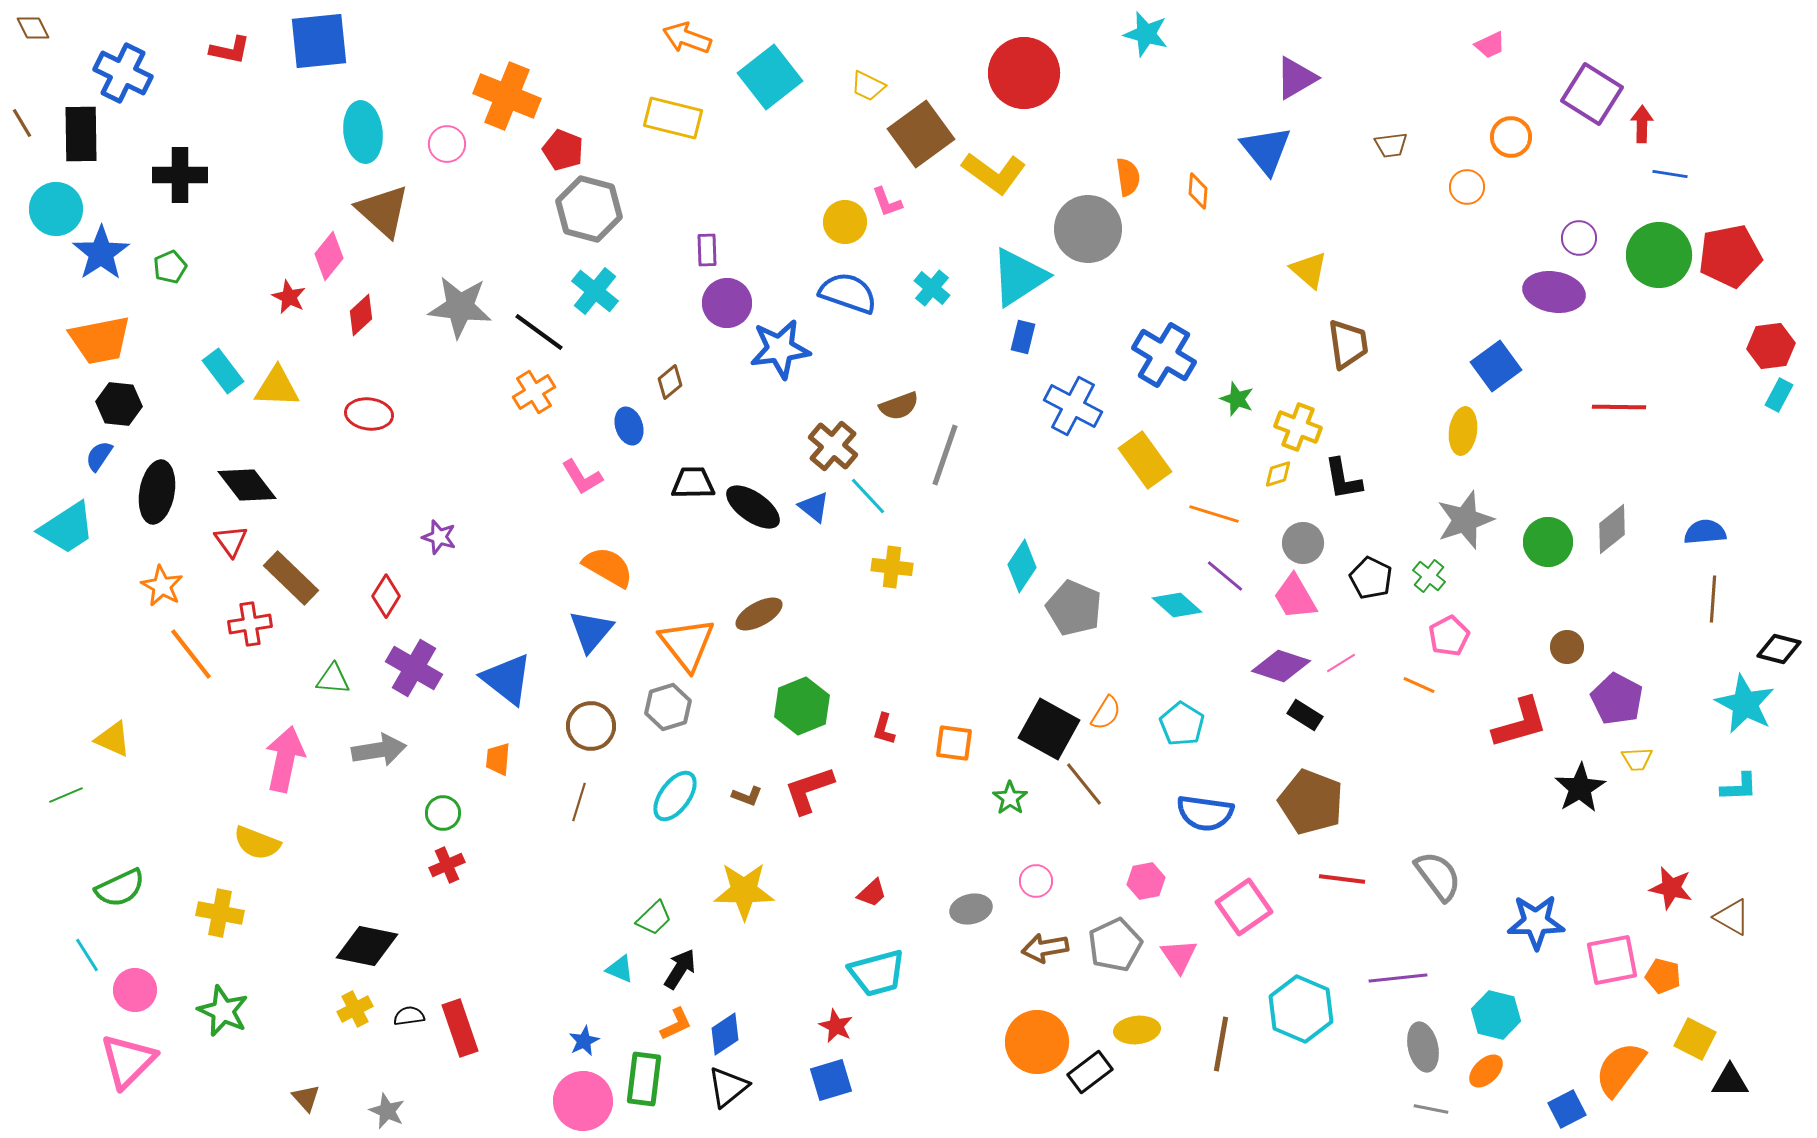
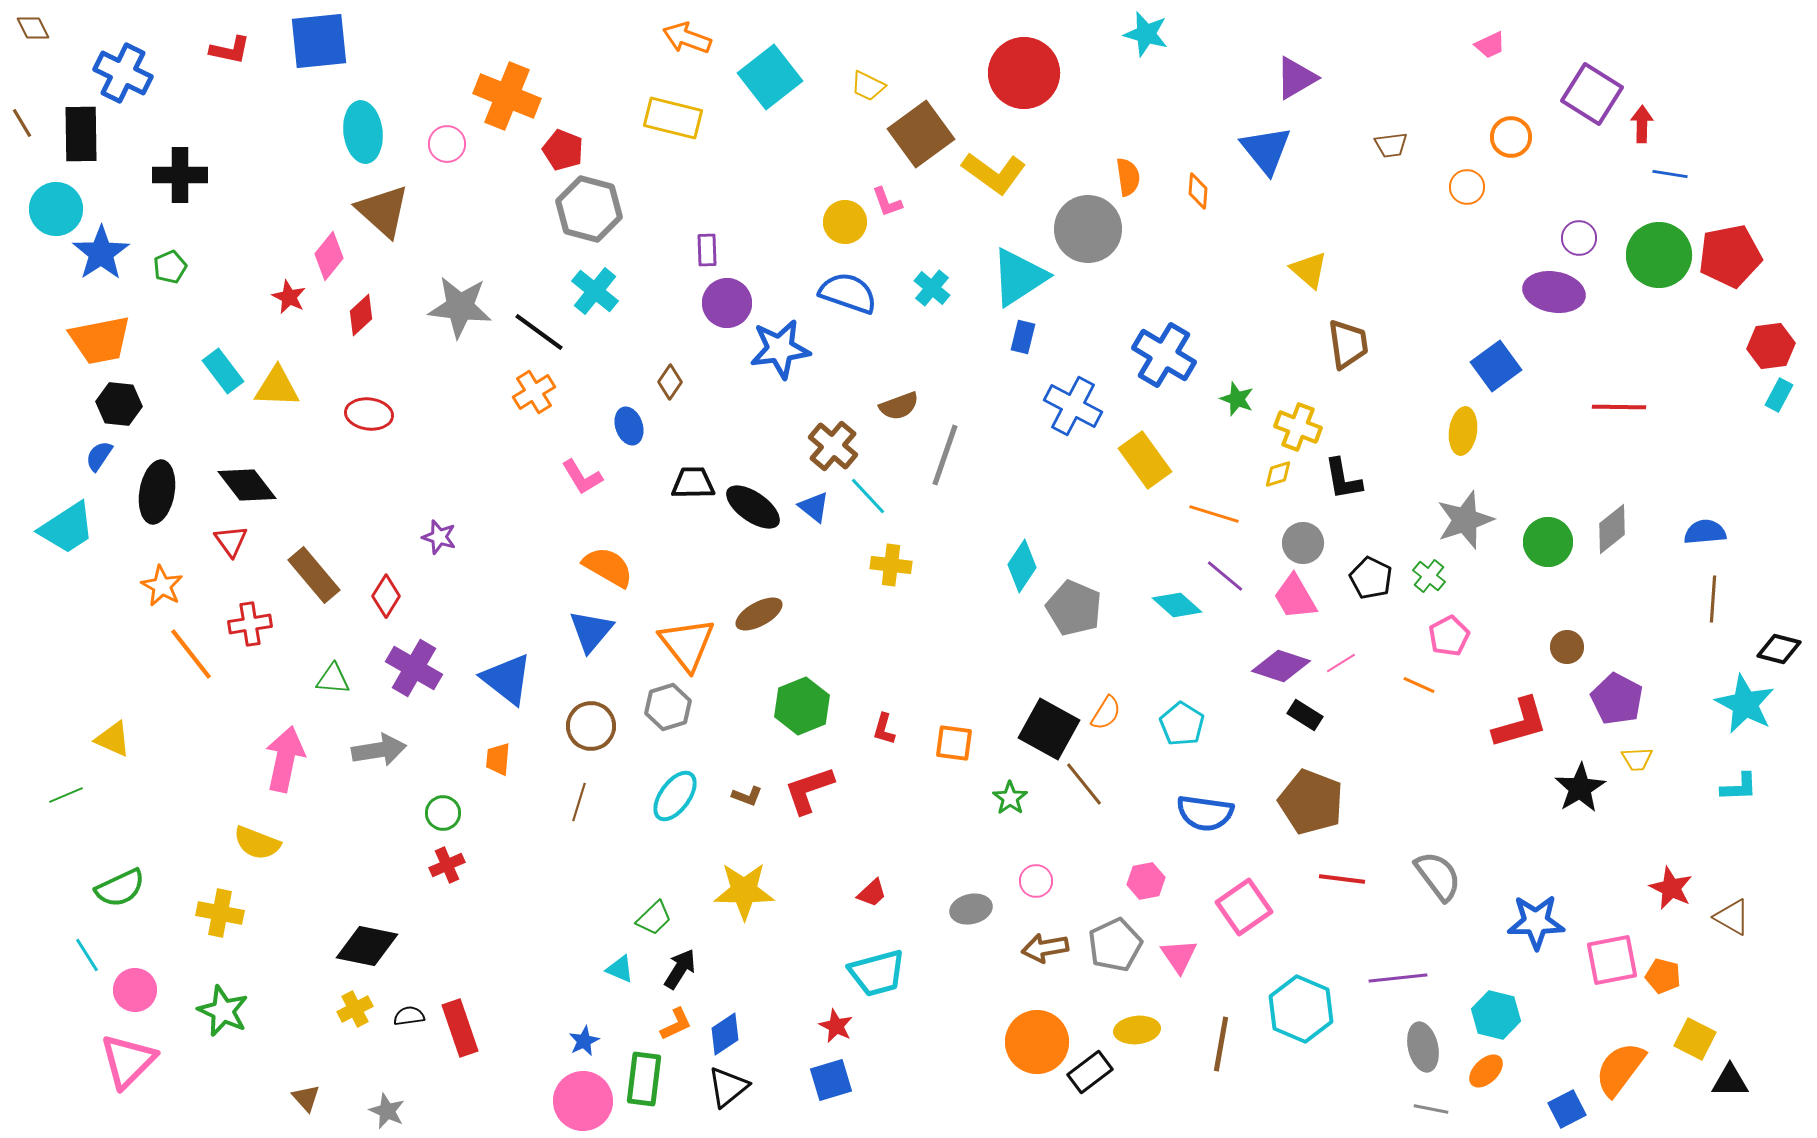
brown diamond at (670, 382): rotated 16 degrees counterclockwise
yellow cross at (892, 567): moved 1 px left, 2 px up
brown rectangle at (291, 578): moved 23 px right, 3 px up; rotated 6 degrees clockwise
red star at (1671, 888): rotated 12 degrees clockwise
